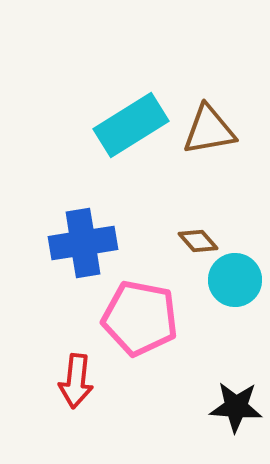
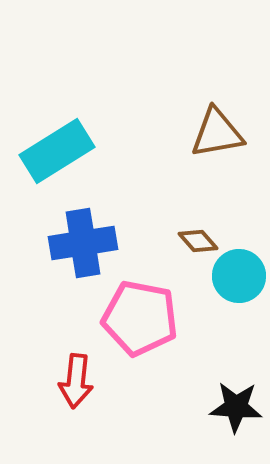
cyan rectangle: moved 74 px left, 26 px down
brown triangle: moved 8 px right, 3 px down
cyan circle: moved 4 px right, 4 px up
